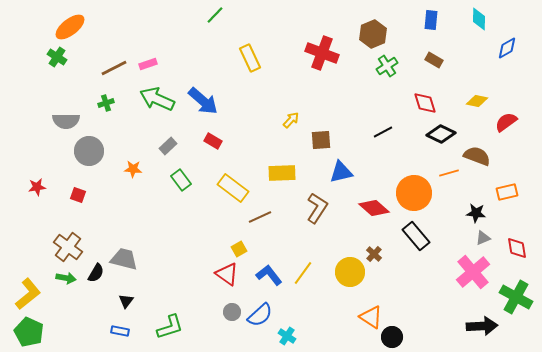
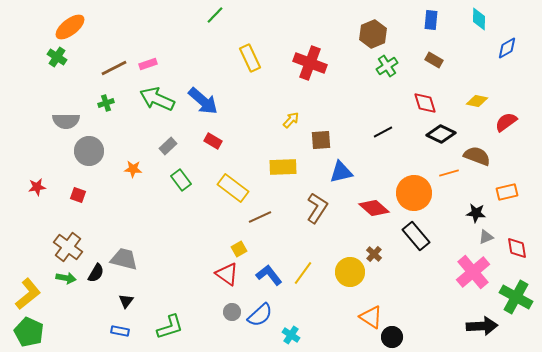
red cross at (322, 53): moved 12 px left, 10 px down
yellow rectangle at (282, 173): moved 1 px right, 6 px up
gray triangle at (483, 238): moved 3 px right, 1 px up
cyan cross at (287, 336): moved 4 px right, 1 px up
